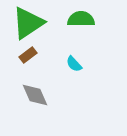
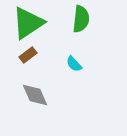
green semicircle: rotated 96 degrees clockwise
